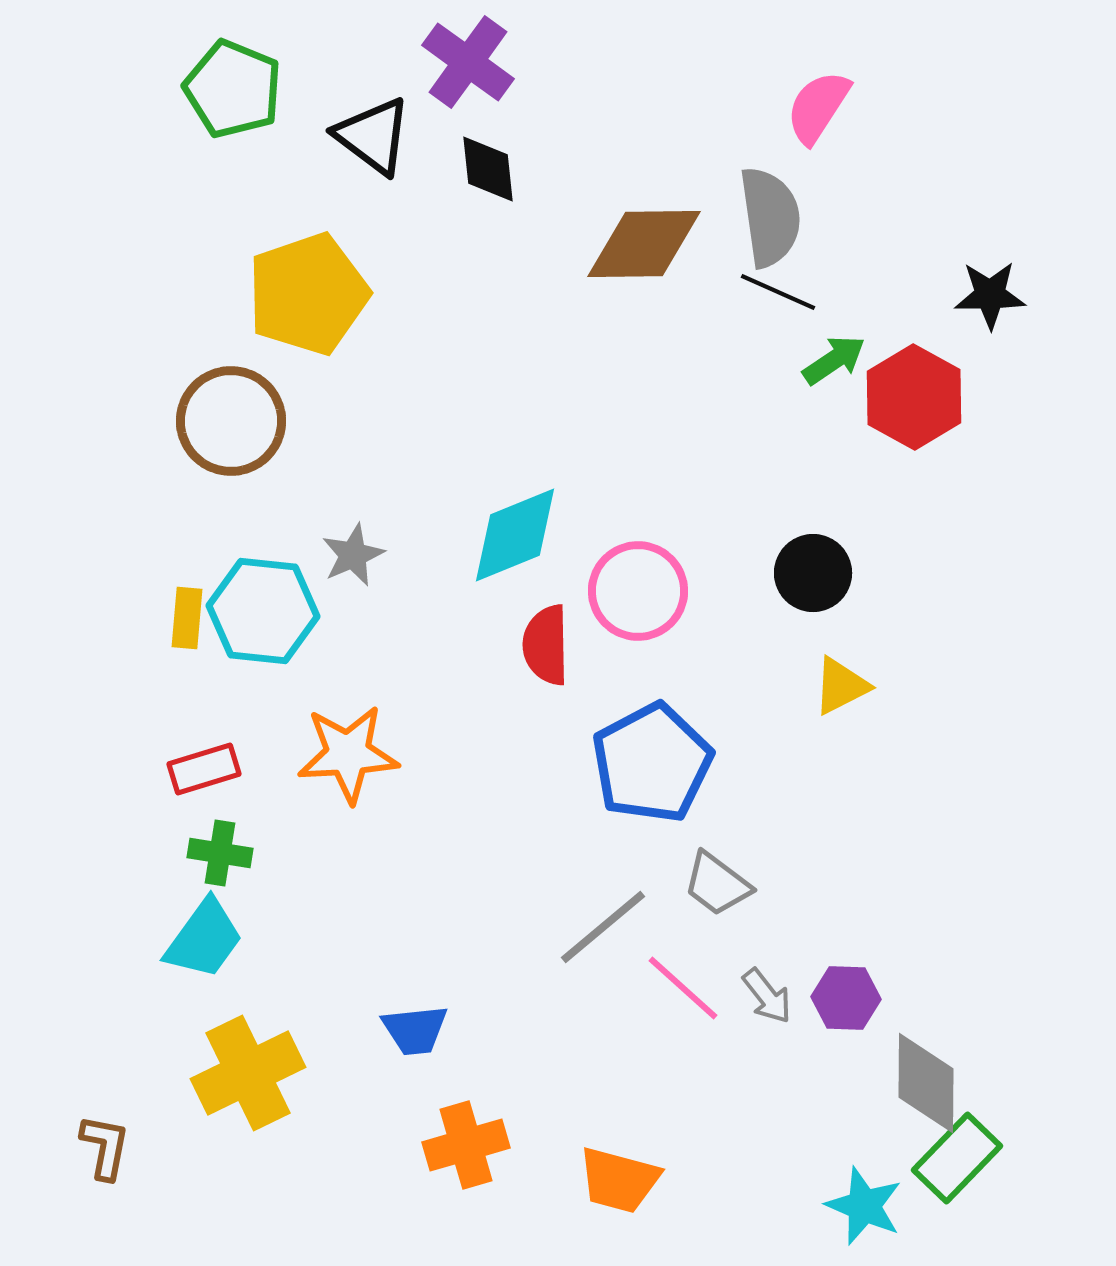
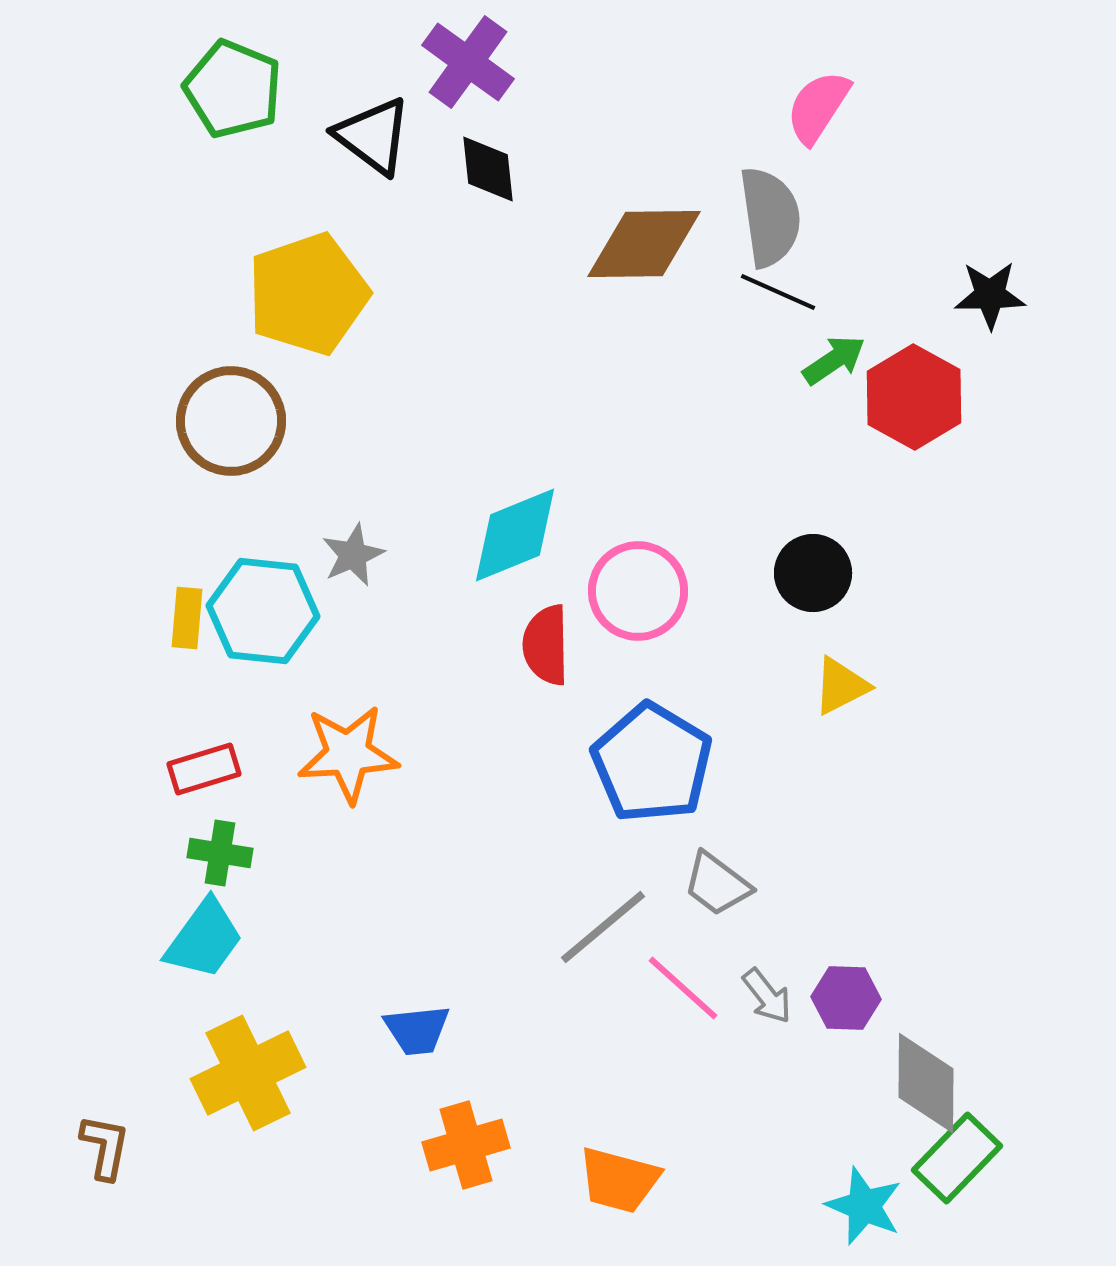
blue pentagon: rotated 13 degrees counterclockwise
blue trapezoid: moved 2 px right
